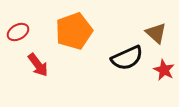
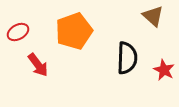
brown triangle: moved 3 px left, 17 px up
black semicircle: rotated 64 degrees counterclockwise
